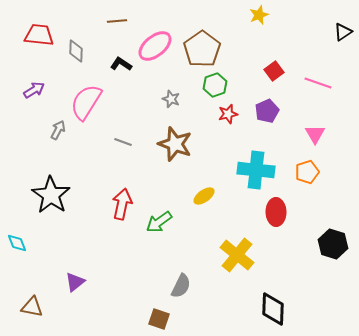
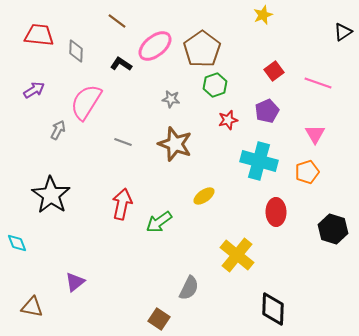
yellow star: moved 4 px right
brown line: rotated 42 degrees clockwise
gray star: rotated 12 degrees counterclockwise
red star: moved 6 px down
cyan cross: moved 3 px right, 9 px up; rotated 9 degrees clockwise
black hexagon: moved 15 px up
gray semicircle: moved 8 px right, 2 px down
brown square: rotated 15 degrees clockwise
